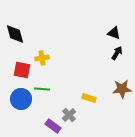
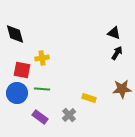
blue circle: moved 4 px left, 6 px up
purple rectangle: moved 13 px left, 9 px up
